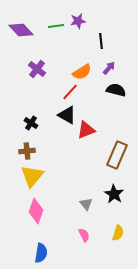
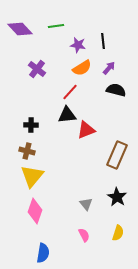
purple star: moved 24 px down; rotated 21 degrees clockwise
purple diamond: moved 1 px left, 1 px up
black line: moved 2 px right
orange semicircle: moved 4 px up
black triangle: rotated 36 degrees counterclockwise
black cross: moved 2 px down; rotated 32 degrees counterclockwise
brown cross: rotated 21 degrees clockwise
black star: moved 3 px right, 3 px down
pink diamond: moved 1 px left
blue semicircle: moved 2 px right
